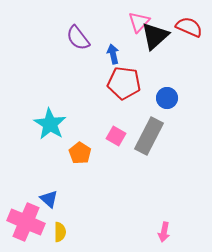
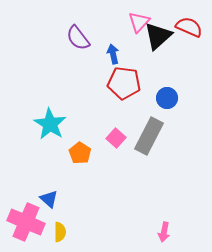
black triangle: moved 3 px right
pink square: moved 2 px down; rotated 12 degrees clockwise
